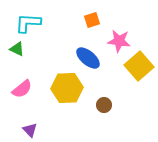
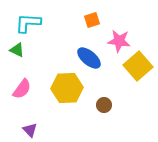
green triangle: moved 1 px down
blue ellipse: moved 1 px right
yellow square: moved 1 px left
pink semicircle: rotated 15 degrees counterclockwise
